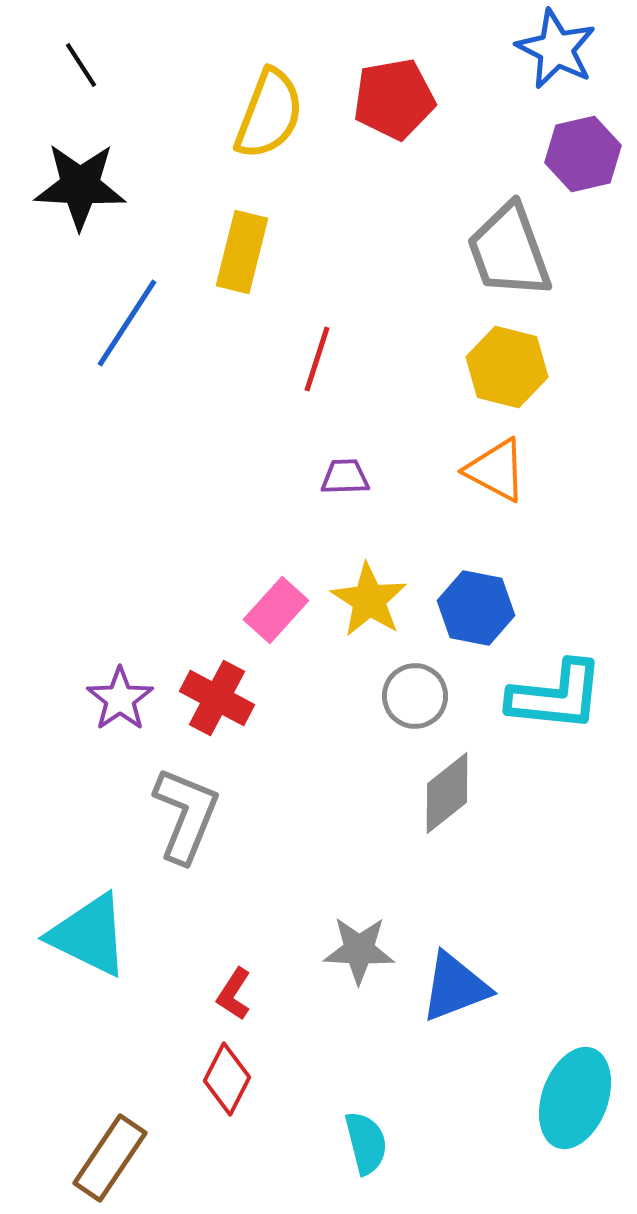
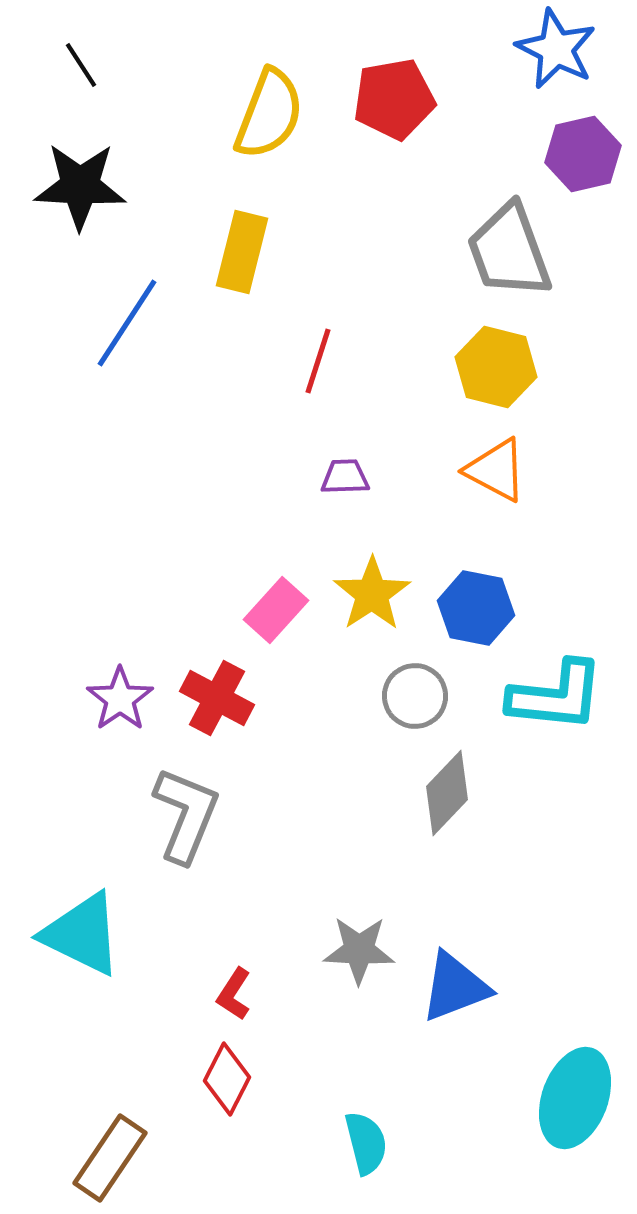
red line: moved 1 px right, 2 px down
yellow hexagon: moved 11 px left
yellow star: moved 3 px right, 6 px up; rotated 6 degrees clockwise
gray diamond: rotated 8 degrees counterclockwise
cyan triangle: moved 7 px left, 1 px up
